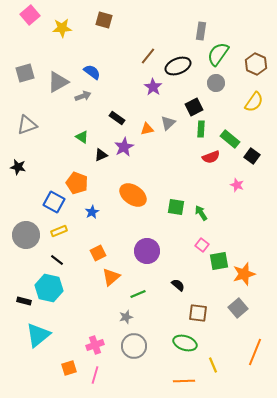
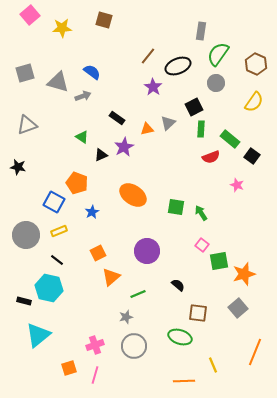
gray triangle at (58, 82): rotated 45 degrees clockwise
green ellipse at (185, 343): moved 5 px left, 6 px up
